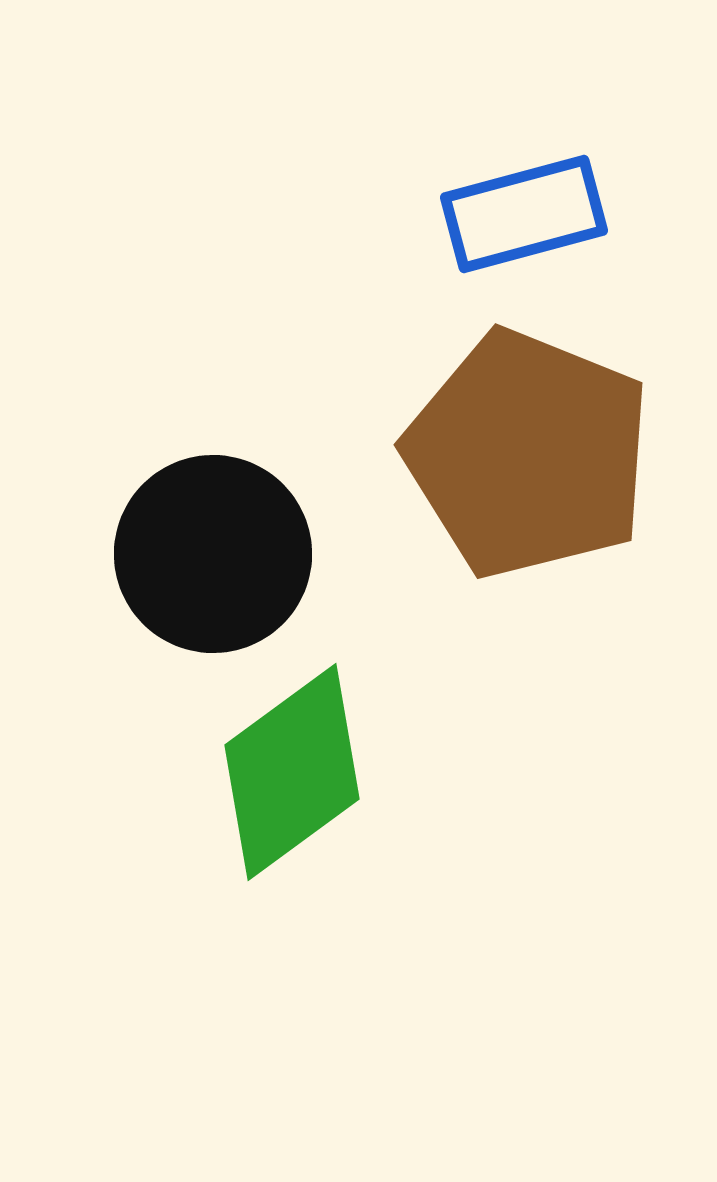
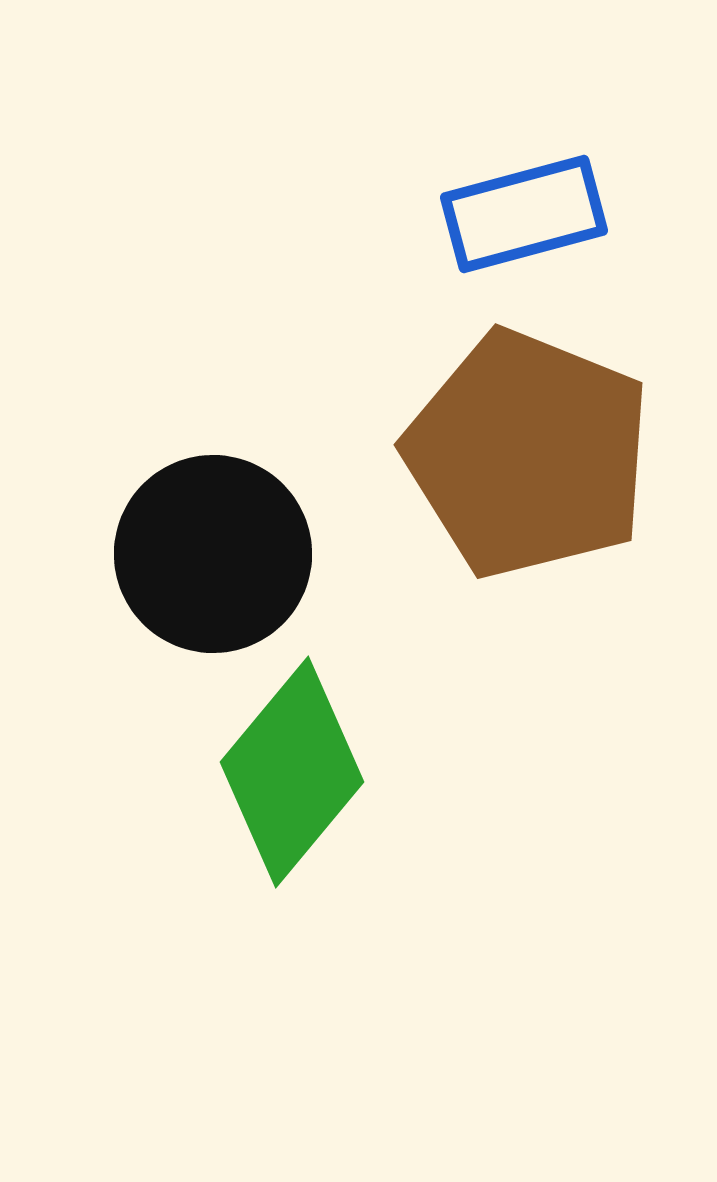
green diamond: rotated 14 degrees counterclockwise
